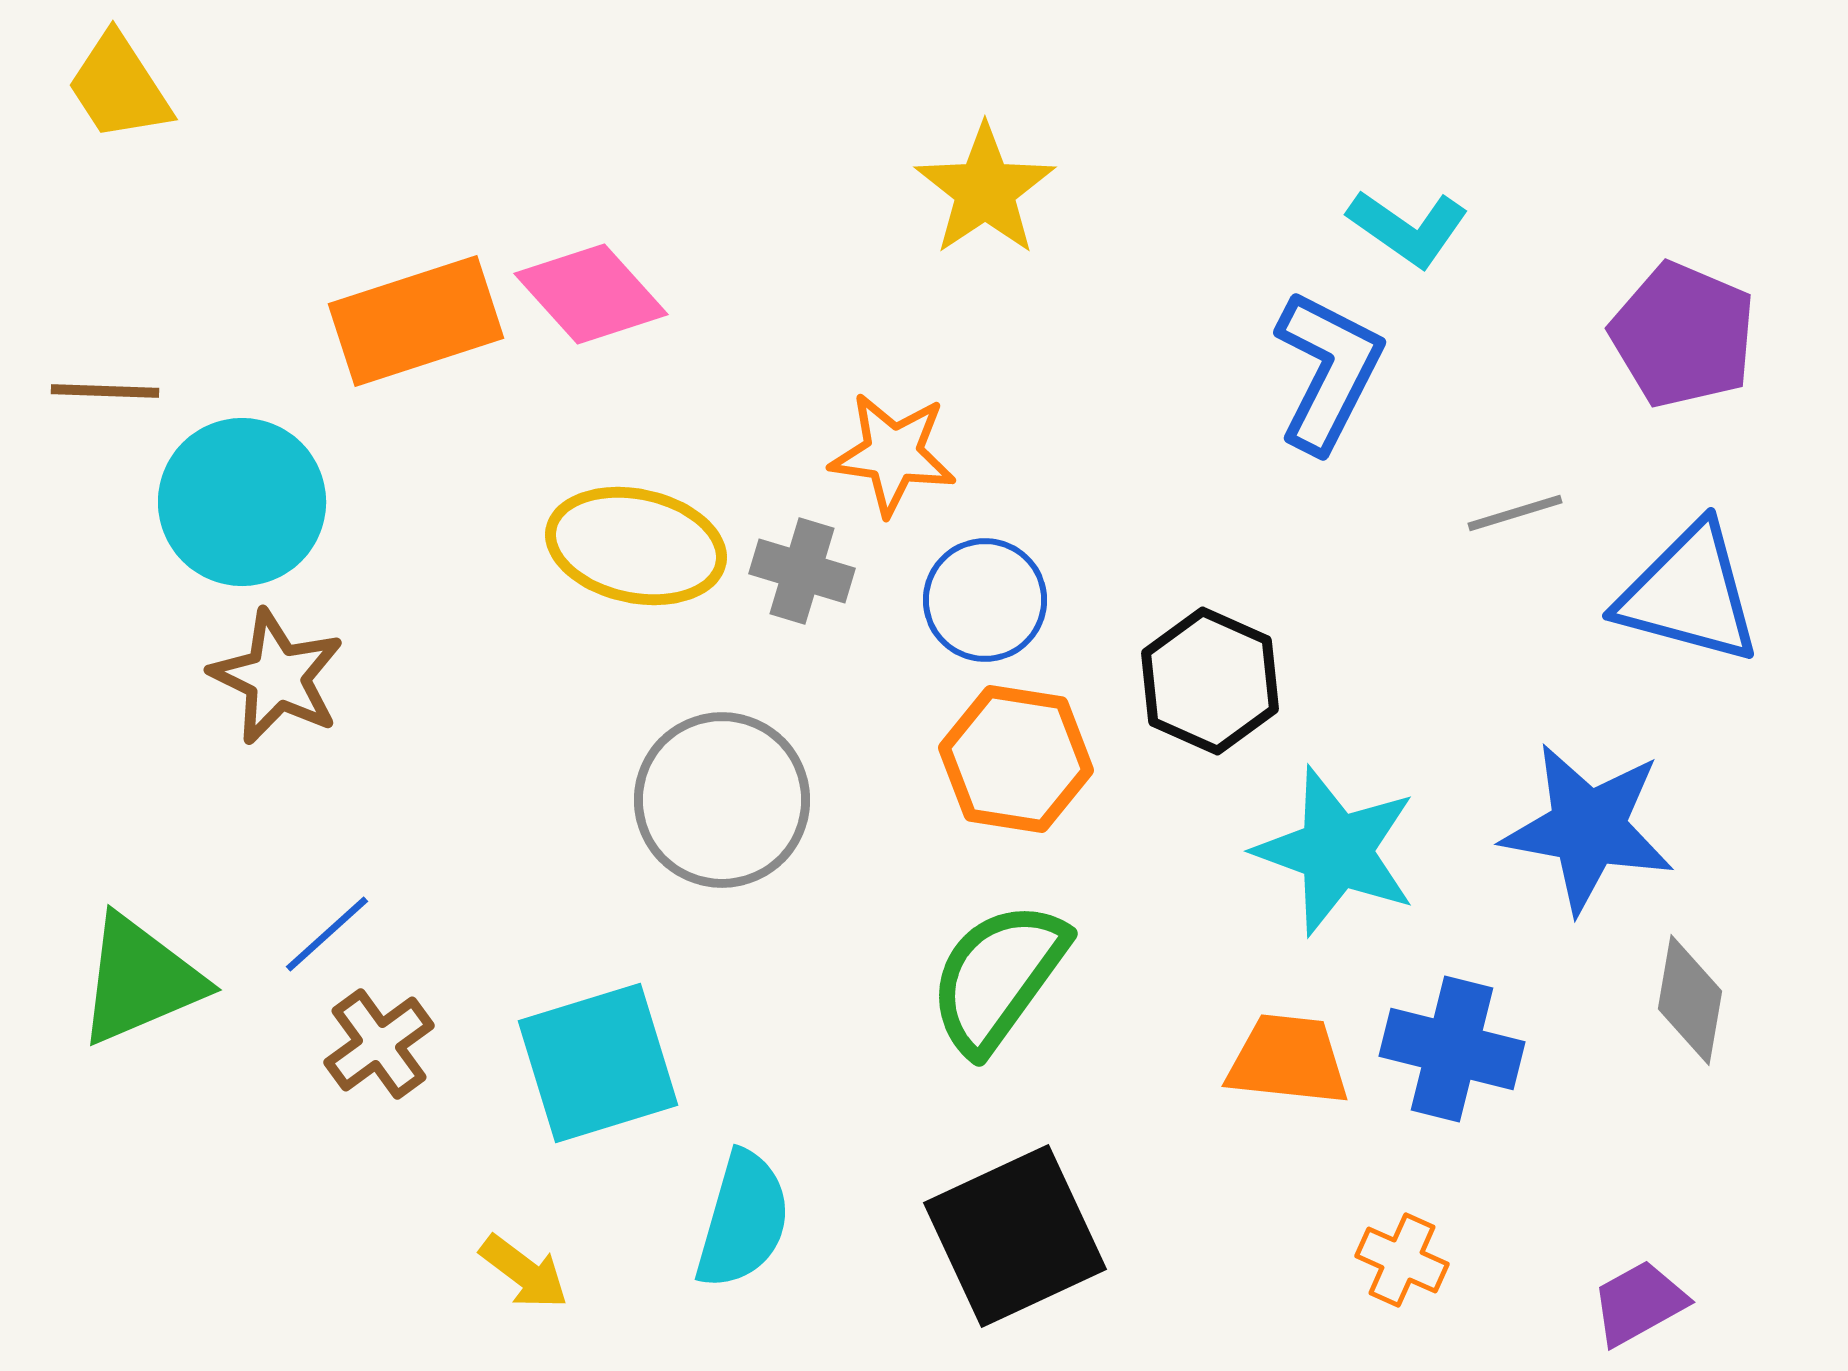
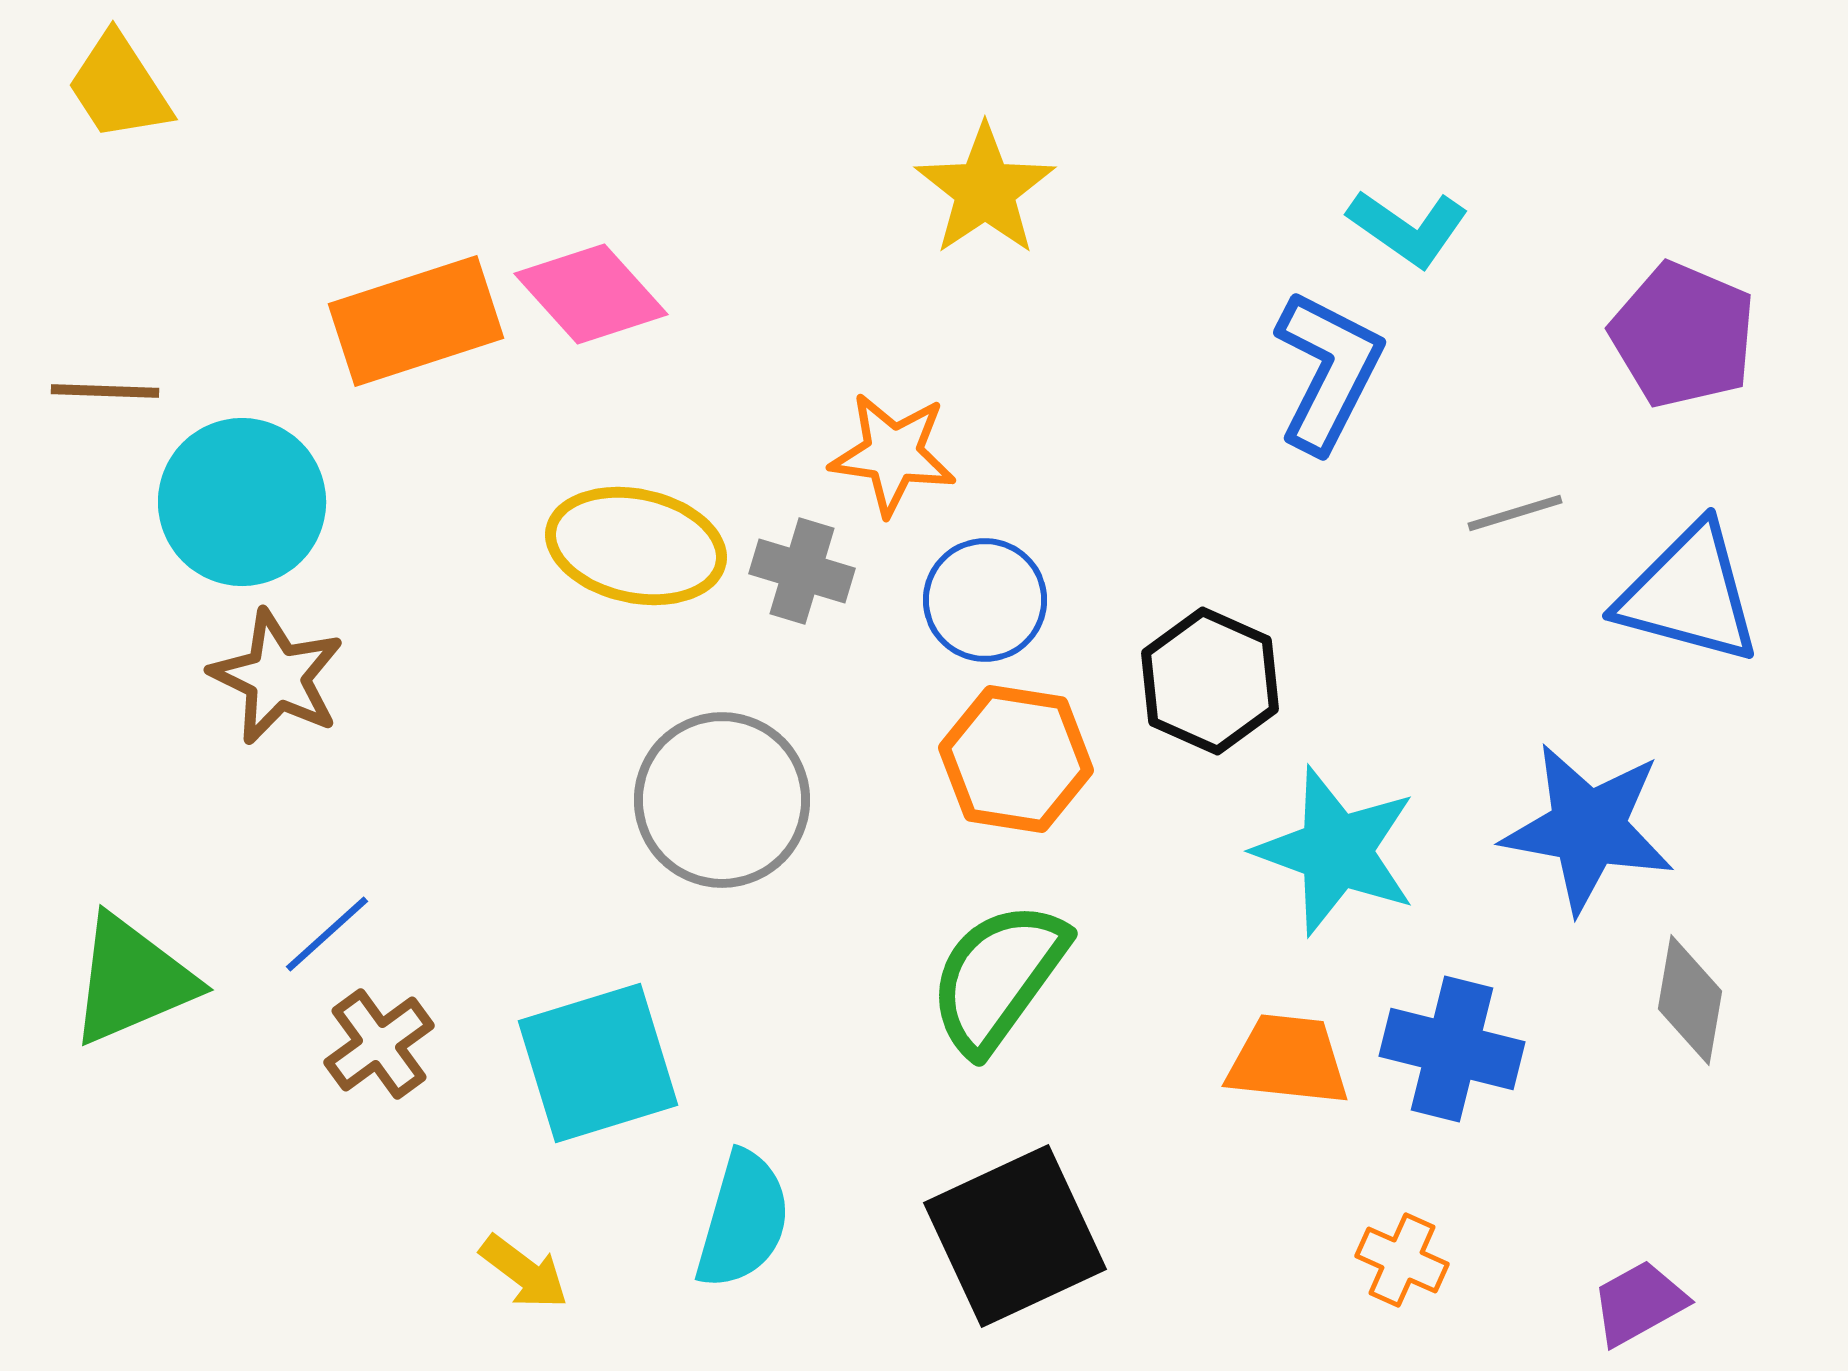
green triangle: moved 8 px left
